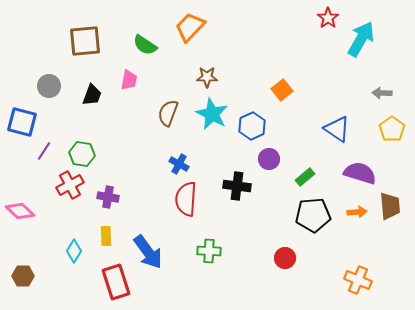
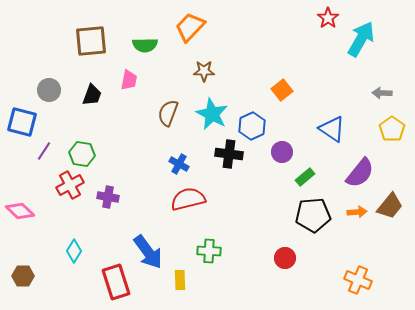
brown square: moved 6 px right
green semicircle: rotated 35 degrees counterclockwise
brown star: moved 3 px left, 6 px up
gray circle: moved 4 px down
blue triangle: moved 5 px left
purple circle: moved 13 px right, 7 px up
purple semicircle: rotated 112 degrees clockwise
black cross: moved 8 px left, 32 px up
red semicircle: moved 2 px right; rotated 72 degrees clockwise
brown trapezoid: rotated 44 degrees clockwise
yellow rectangle: moved 74 px right, 44 px down
